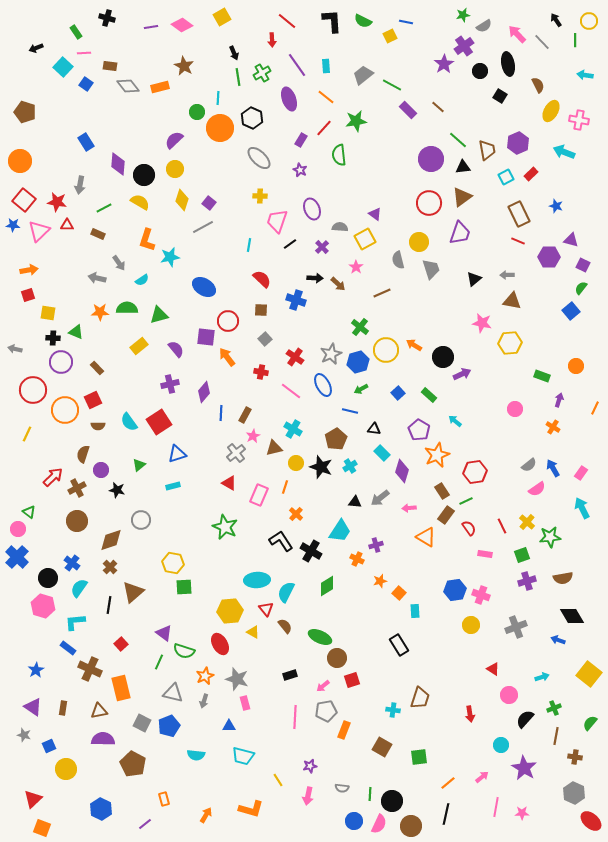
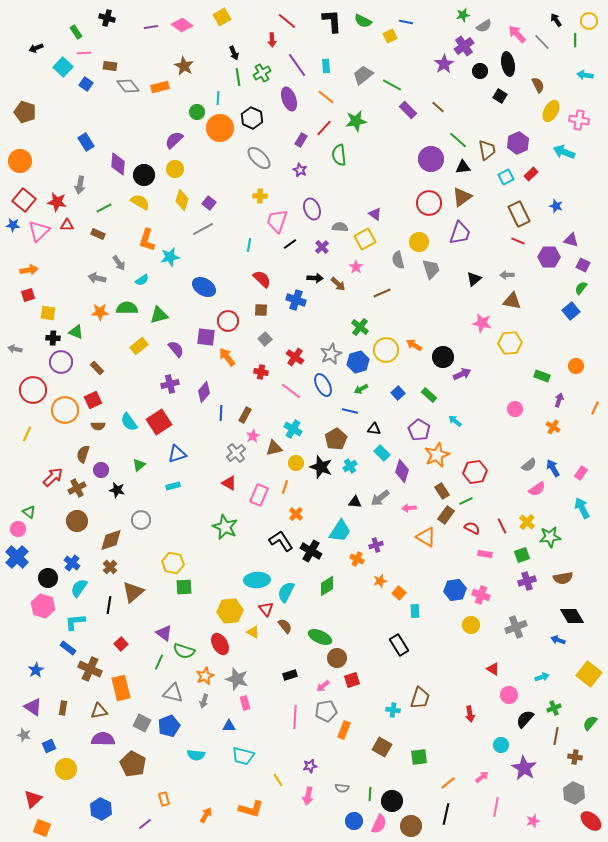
gray line at (203, 227): moved 2 px down
red semicircle at (469, 528): moved 3 px right; rotated 28 degrees counterclockwise
pink star at (522, 813): moved 11 px right, 8 px down; rotated 16 degrees counterclockwise
